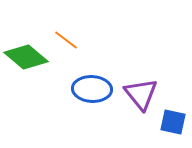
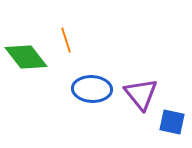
orange line: rotated 35 degrees clockwise
green diamond: rotated 12 degrees clockwise
blue square: moved 1 px left
